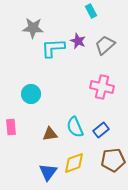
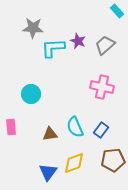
cyan rectangle: moved 26 px right; rotated 16 degrees counterclockwise
blue rectangle: rotated 14 degrees counterclockwise
